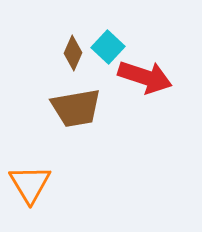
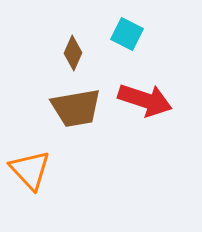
cyan square: moved 19 px right, 13 px up; rotated 16 degrees counterclockwise
red arrow: moved 23 px down
orange triangle: moved 14 px up; rotated 12 degrees counterclockwise
